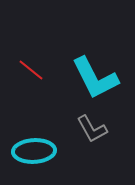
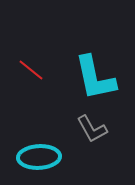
cyan L-shape: rotated 15 degrees clockwise
cyan ellipse: moved 5 px right, 6 px down
